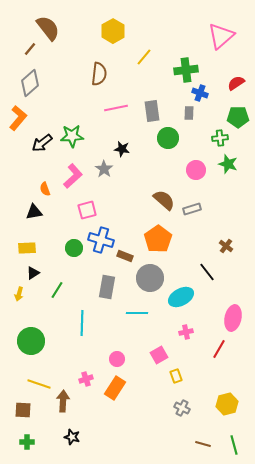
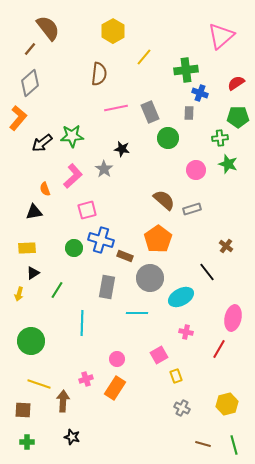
gray rectangle at (152, 111): moved 2 px left, 1 px down; rotated 15 degrees counterclockwise
pink cross at (186, 332): rotated 24 degrees clockwise
